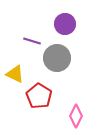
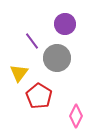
purple line: rotated 36 degrees clockwise
yellow triangle: moved 4 px right, 1 px up; rotated 42 degrees clockwise
